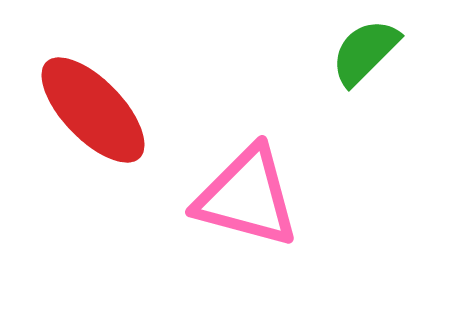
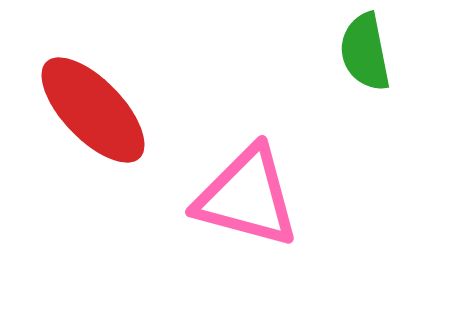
green semicircle: rotated 56 degrees counterclockwise
